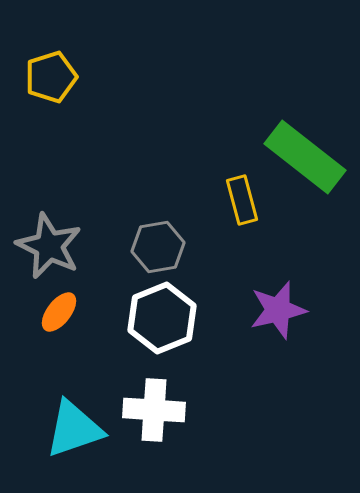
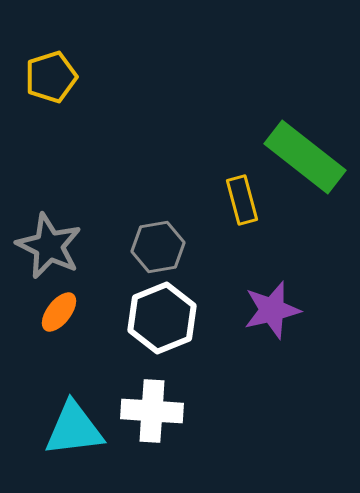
purple star: moved 6 px left
white cross: moved 2 px left, 1 px down
cyan triangle: rotated 12 degrees clockwise
